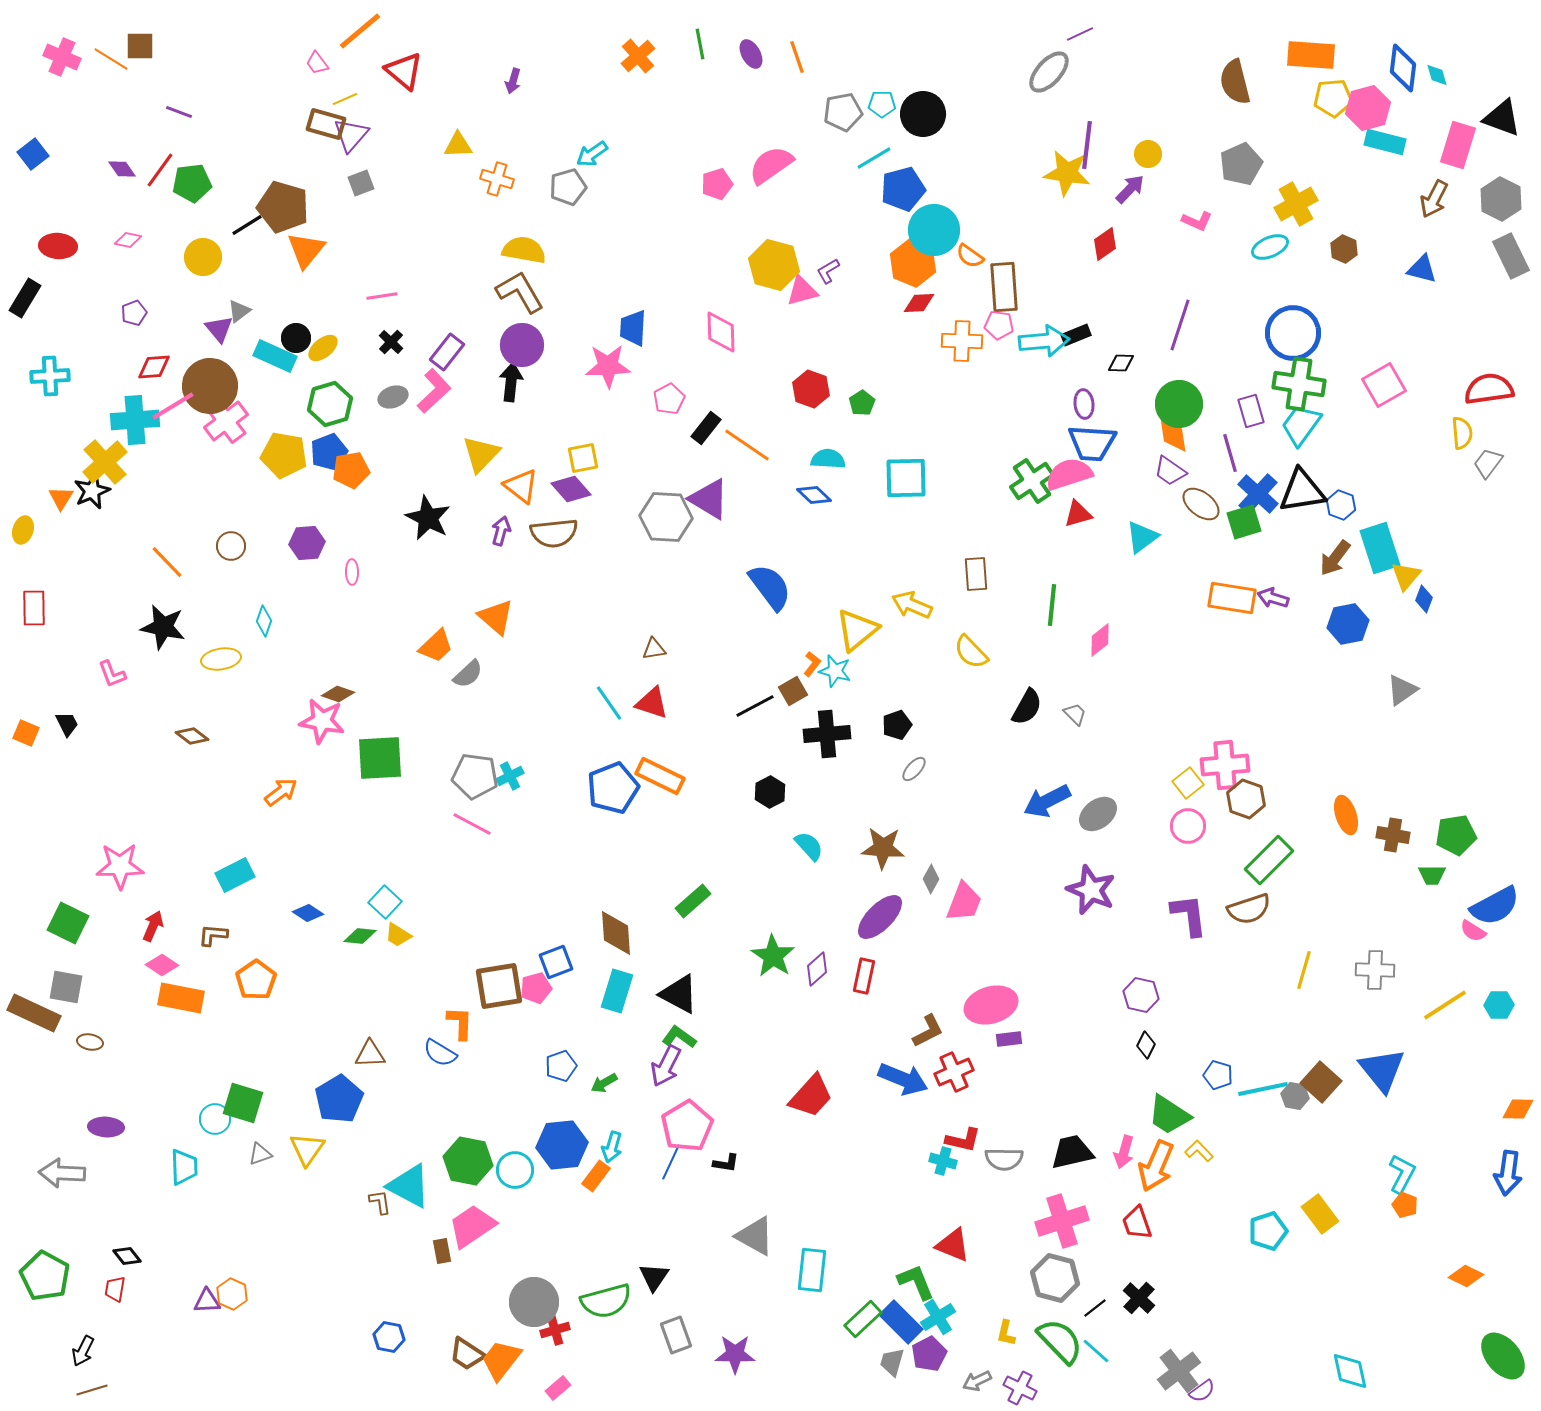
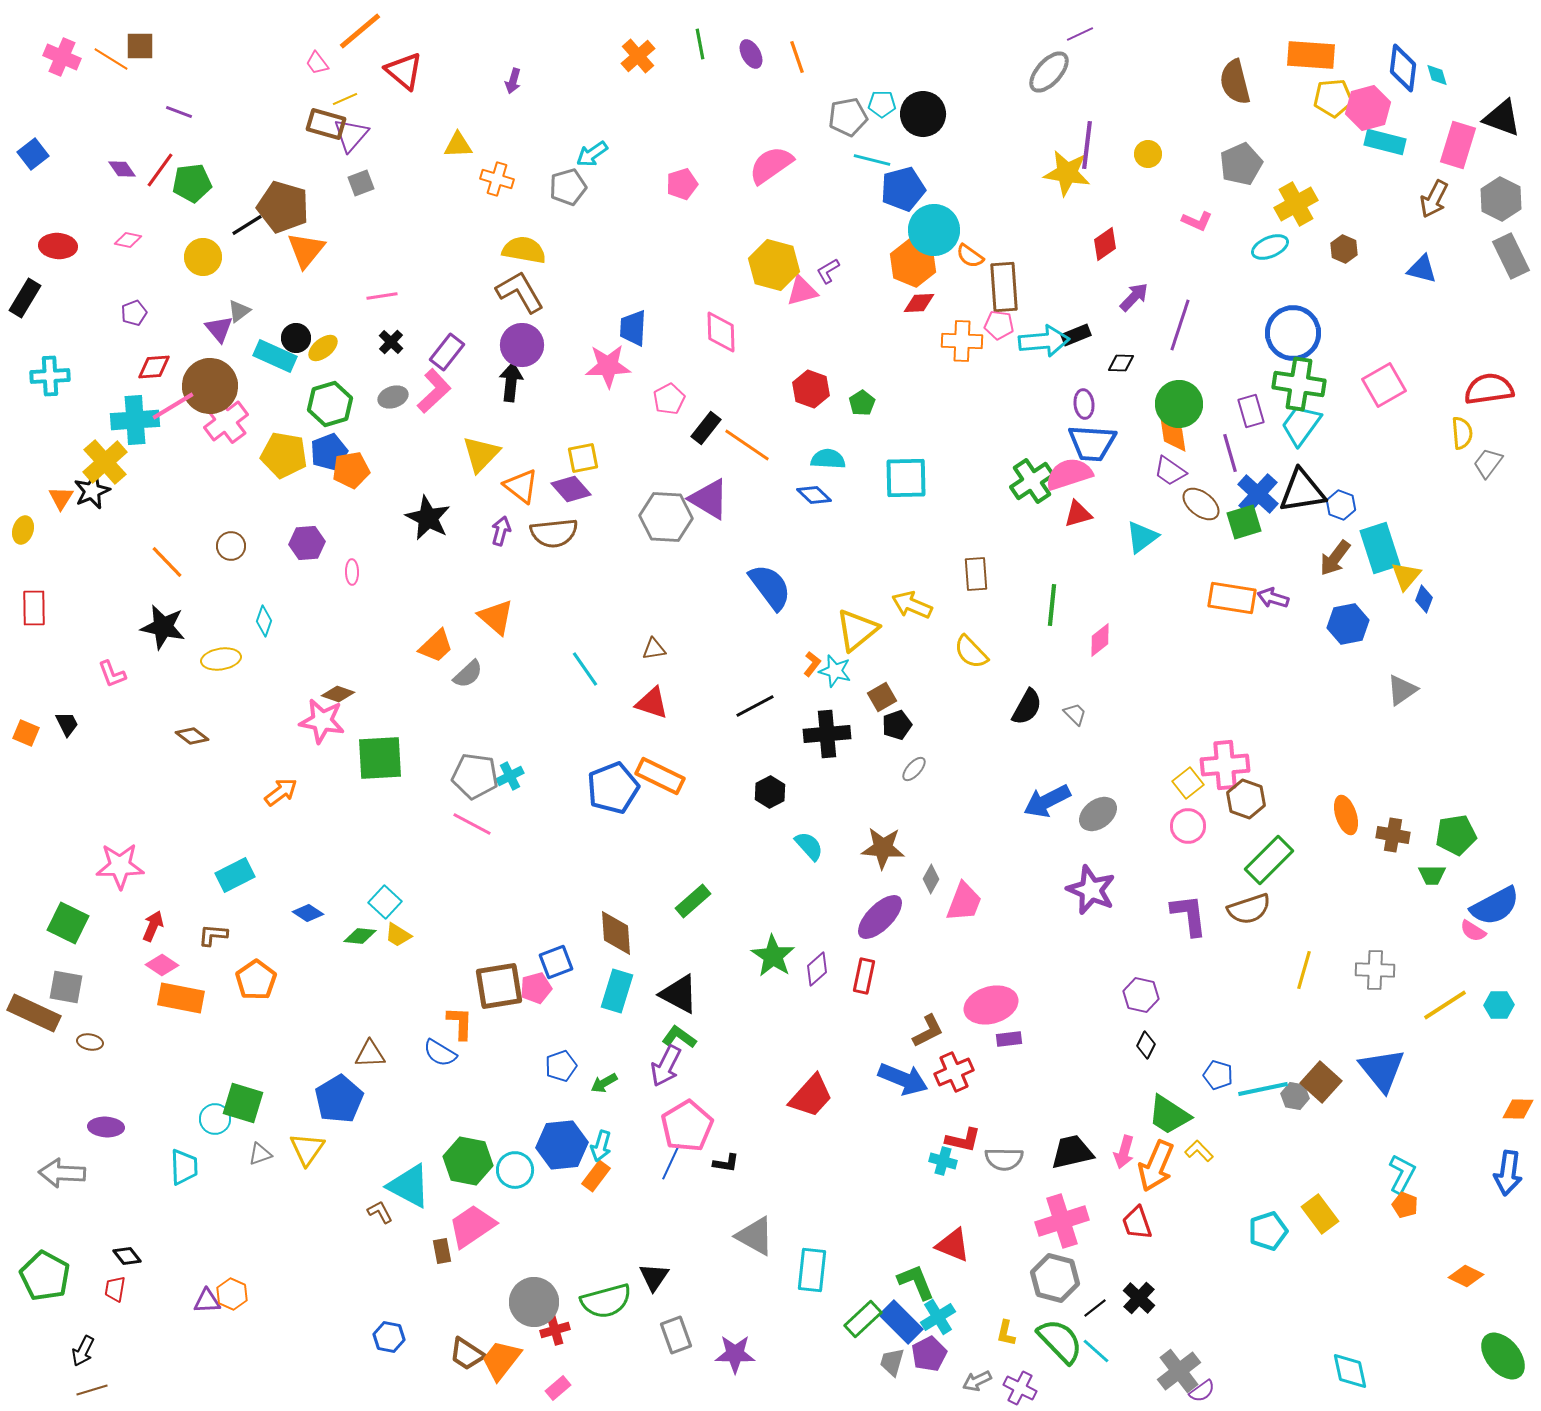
gray pentagon at (843, 112): moved 5 px right, 5 px down
cyan line at (874, 158): moved 2 px left, 2 px down; rotated 45 degrees clockwise
pink pentagon at (717, 184): moved 35 px left
purple arrow at (1130, 189): moved 4 px right, 108 px down
brown square at (793, 691): moved 89 px right, 6 px down
cyan line at (609, 703): moved 24 px left, 34 px up
cyan arrow at (612, 1147): moved 11 px left, 1 px up
brown L-shape at (380, 1202): moved 10 px down; rotated 20 degrees counterclockwise
